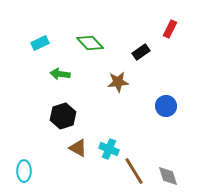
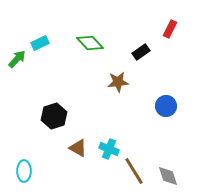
green arrow: moved 43 px left, 15 px up; rotated 126 degrees clockwise
black hexagon: moved 9 px left
